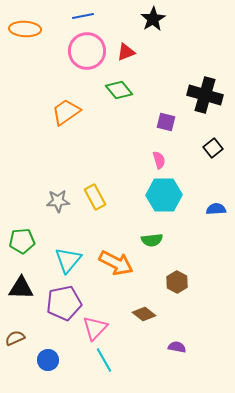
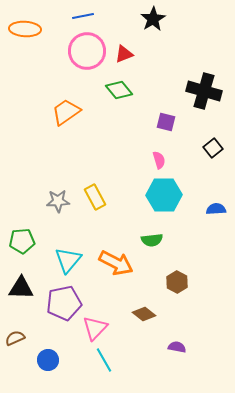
red triangle: moved 2 px left, 2 px down
black cross: moved 1 px left, 4 px up
